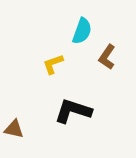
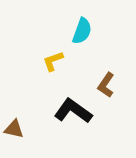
brown L-shape: moved 1 px left, 28 px down
yellow L-shape: moved 3 px up
black L-shape: rotated 18 degrees clockwise
